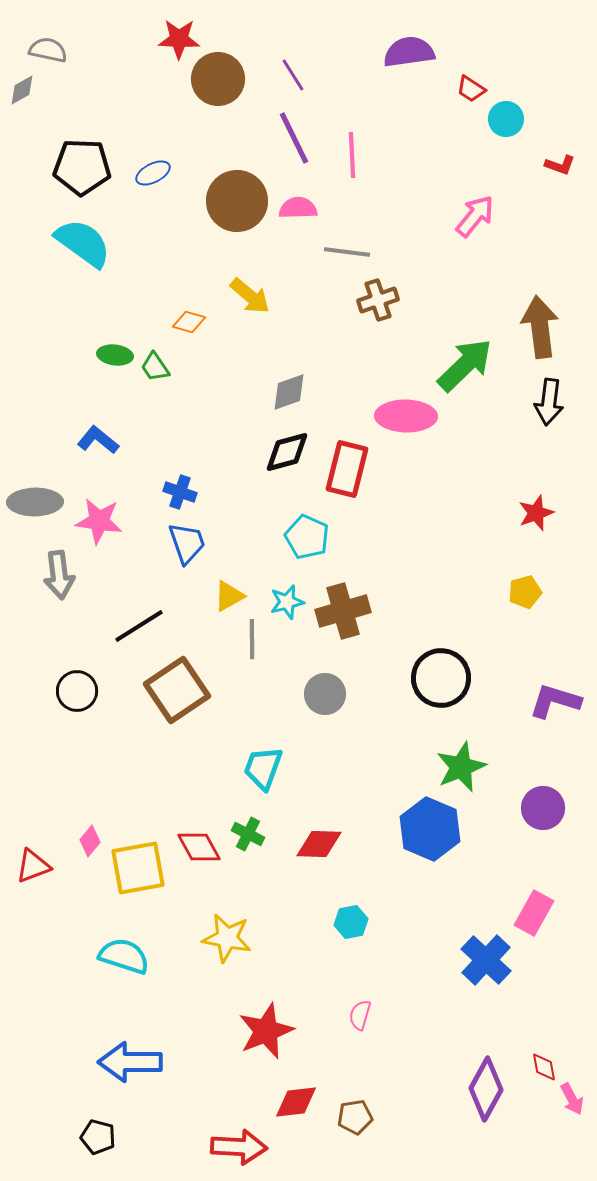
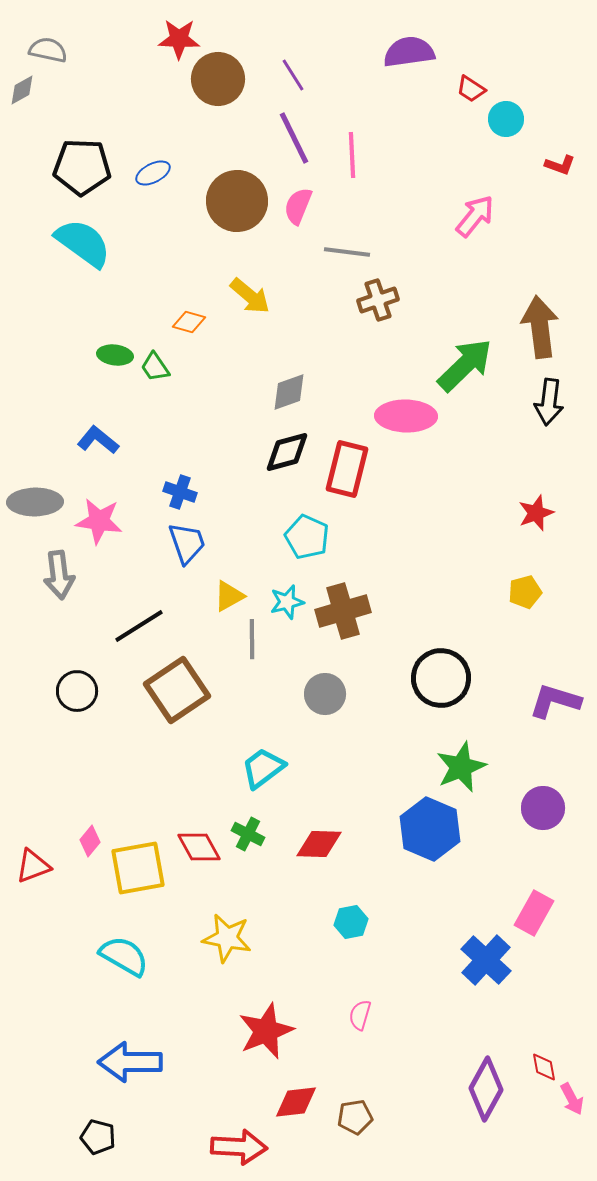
pink semicircle at (298, 208): moved 2 px up; rotated 66 degrees counterclockwise
cyan trapezoid at (263, 768): rotated 33 degrees clockwise
cyan semicircle at (124, 956): rotated 12 degrees clockwise
